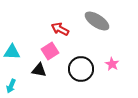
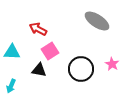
red arrow: moved 22 px left
